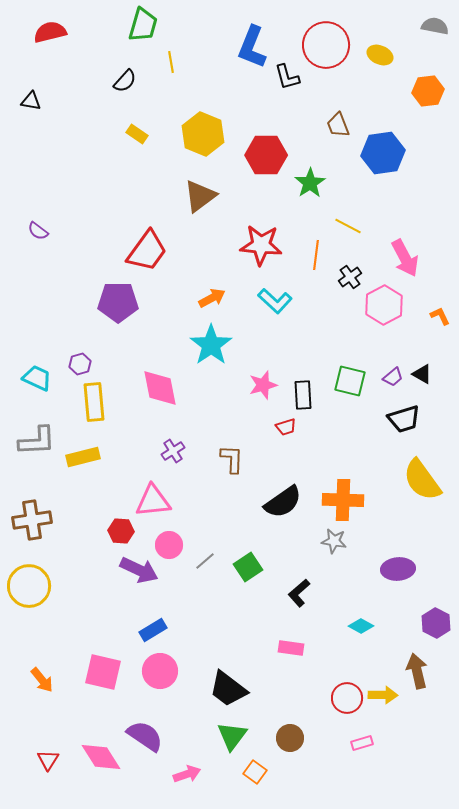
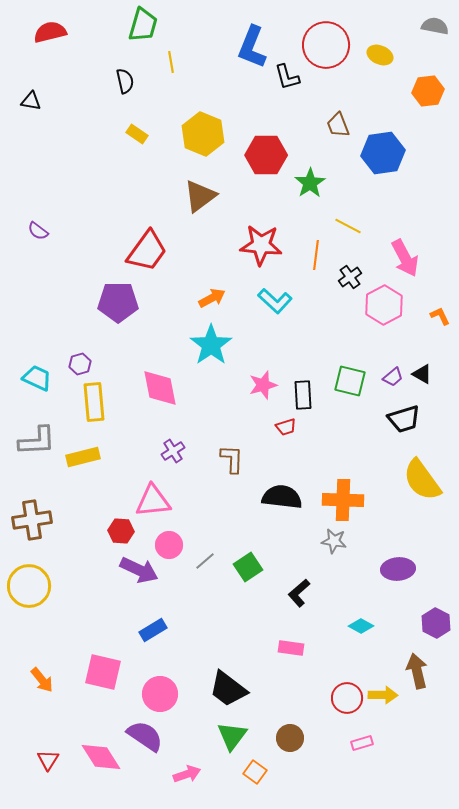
black semicircle at (125, 81): rotated 55 degrees counterclockwise
black semicircle at (283, 502): moved 1 px left, 5 px up; rotated 138 degrees counterclockwise
pink circle at (160, 671): moved 23 px down
